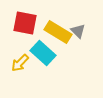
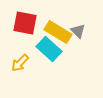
cyan rectangle: moved 6 px right, 4 px up
